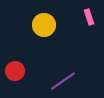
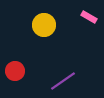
pink rectangle: rotated 42 degrees counterclockwise
